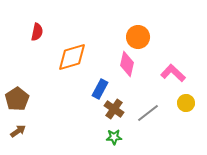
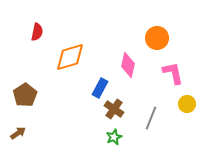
orange circle: moved 19 px right, 1 px down
orange diamond: moved 2 px left
pink diamond: moved 1 px right, 1 px down
pink L-shape: rotated 35 degrees clockwise
blue rectangle: moved 1 px up
brown pentagon: moved 8 px right, 4 px up
yellow circle: moved 1 px right, 1 px down
gray line: moved 3 px right, 5 px down; rotated 30 degrees counterclockwise
brown arrow: moved 2 px down
green star: rotated 21 degrees counterclockwise
